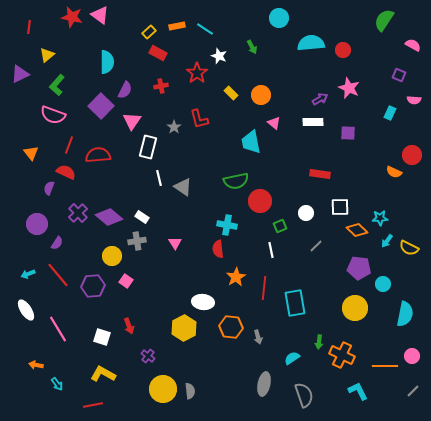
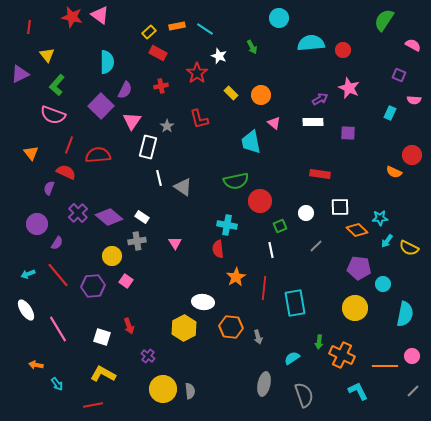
yellow triangle at (47, 55): rotated 28 degrees counterclockwise
gray star at (174, 127): moved 7 px left, 1 px up
